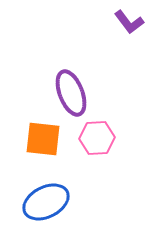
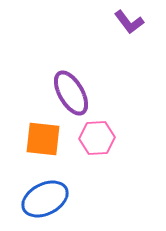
purple ellipse: rotated 9 degrees counterclockwise
blue ellipse: moved 1 px left, 3 px up
